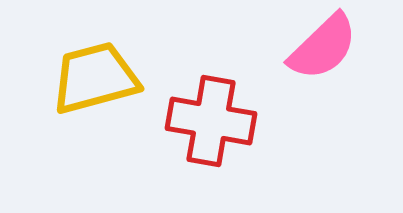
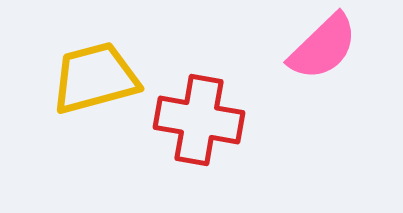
red cross: moved 12 px left, 1 px up
